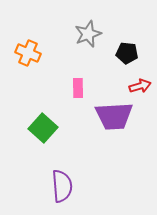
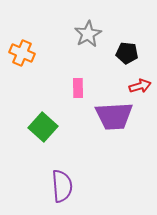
gray star: rotated 8 degrees counterclockwise
orange cross: moved 6 px left
green square: moved 1 px up
